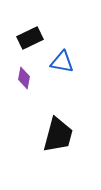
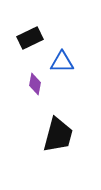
blue triangle: rotated 10 degrees counterclockwise
purple diamond: moved 11 px right, 6 px down
